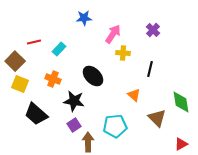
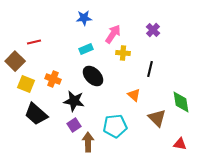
cyan rectangle: moved 27 px right; rotated 24 degrees clockwise
yellow square: moved 6 px right
red triangle: moved 1 px left; rotated 40 degrees clockwise
